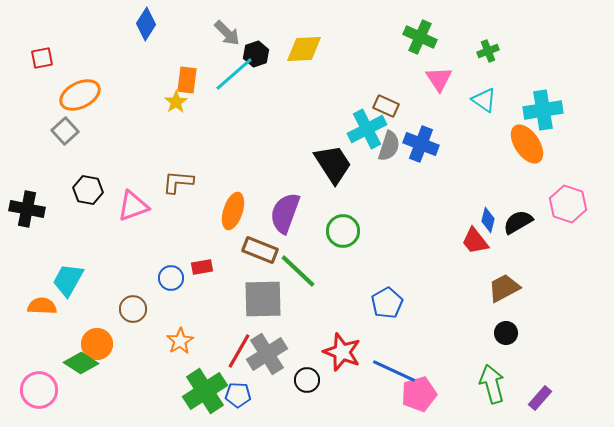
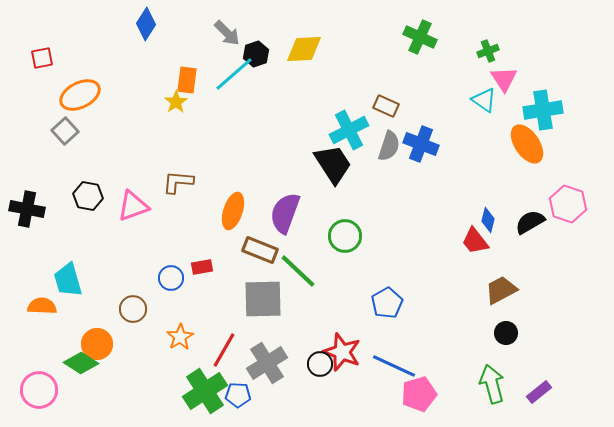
pink triangle at (439, 79): moved 65 px right
cyan cross at (367, 129): moved 18 px left, 1 px down
black hexagon at (88, 190): moved 6 px down
black semicircle at (518, 222): moved 12 px right
green circle at (343, 231): moved 2 px right, 5 px down
cyan trapezoid at (68, 280): rotated 45 degrees counterclockwise
brown trapezoid at (504, 288): moved 3 px left, 2 px down
orange star at (180, 341): moved 4 px up
red line at (239, 351): moved 15 px left, 1 px up
gray cross at (267, 354): moved 9 px down
blue line at (394, 371): moved 5 px up
black circle at (307, 380): moved 13 px right, 16 px up
purple rectangle at (540, 398): moved 1 px left, 6 px up; rotated 10 degrees clockwise
